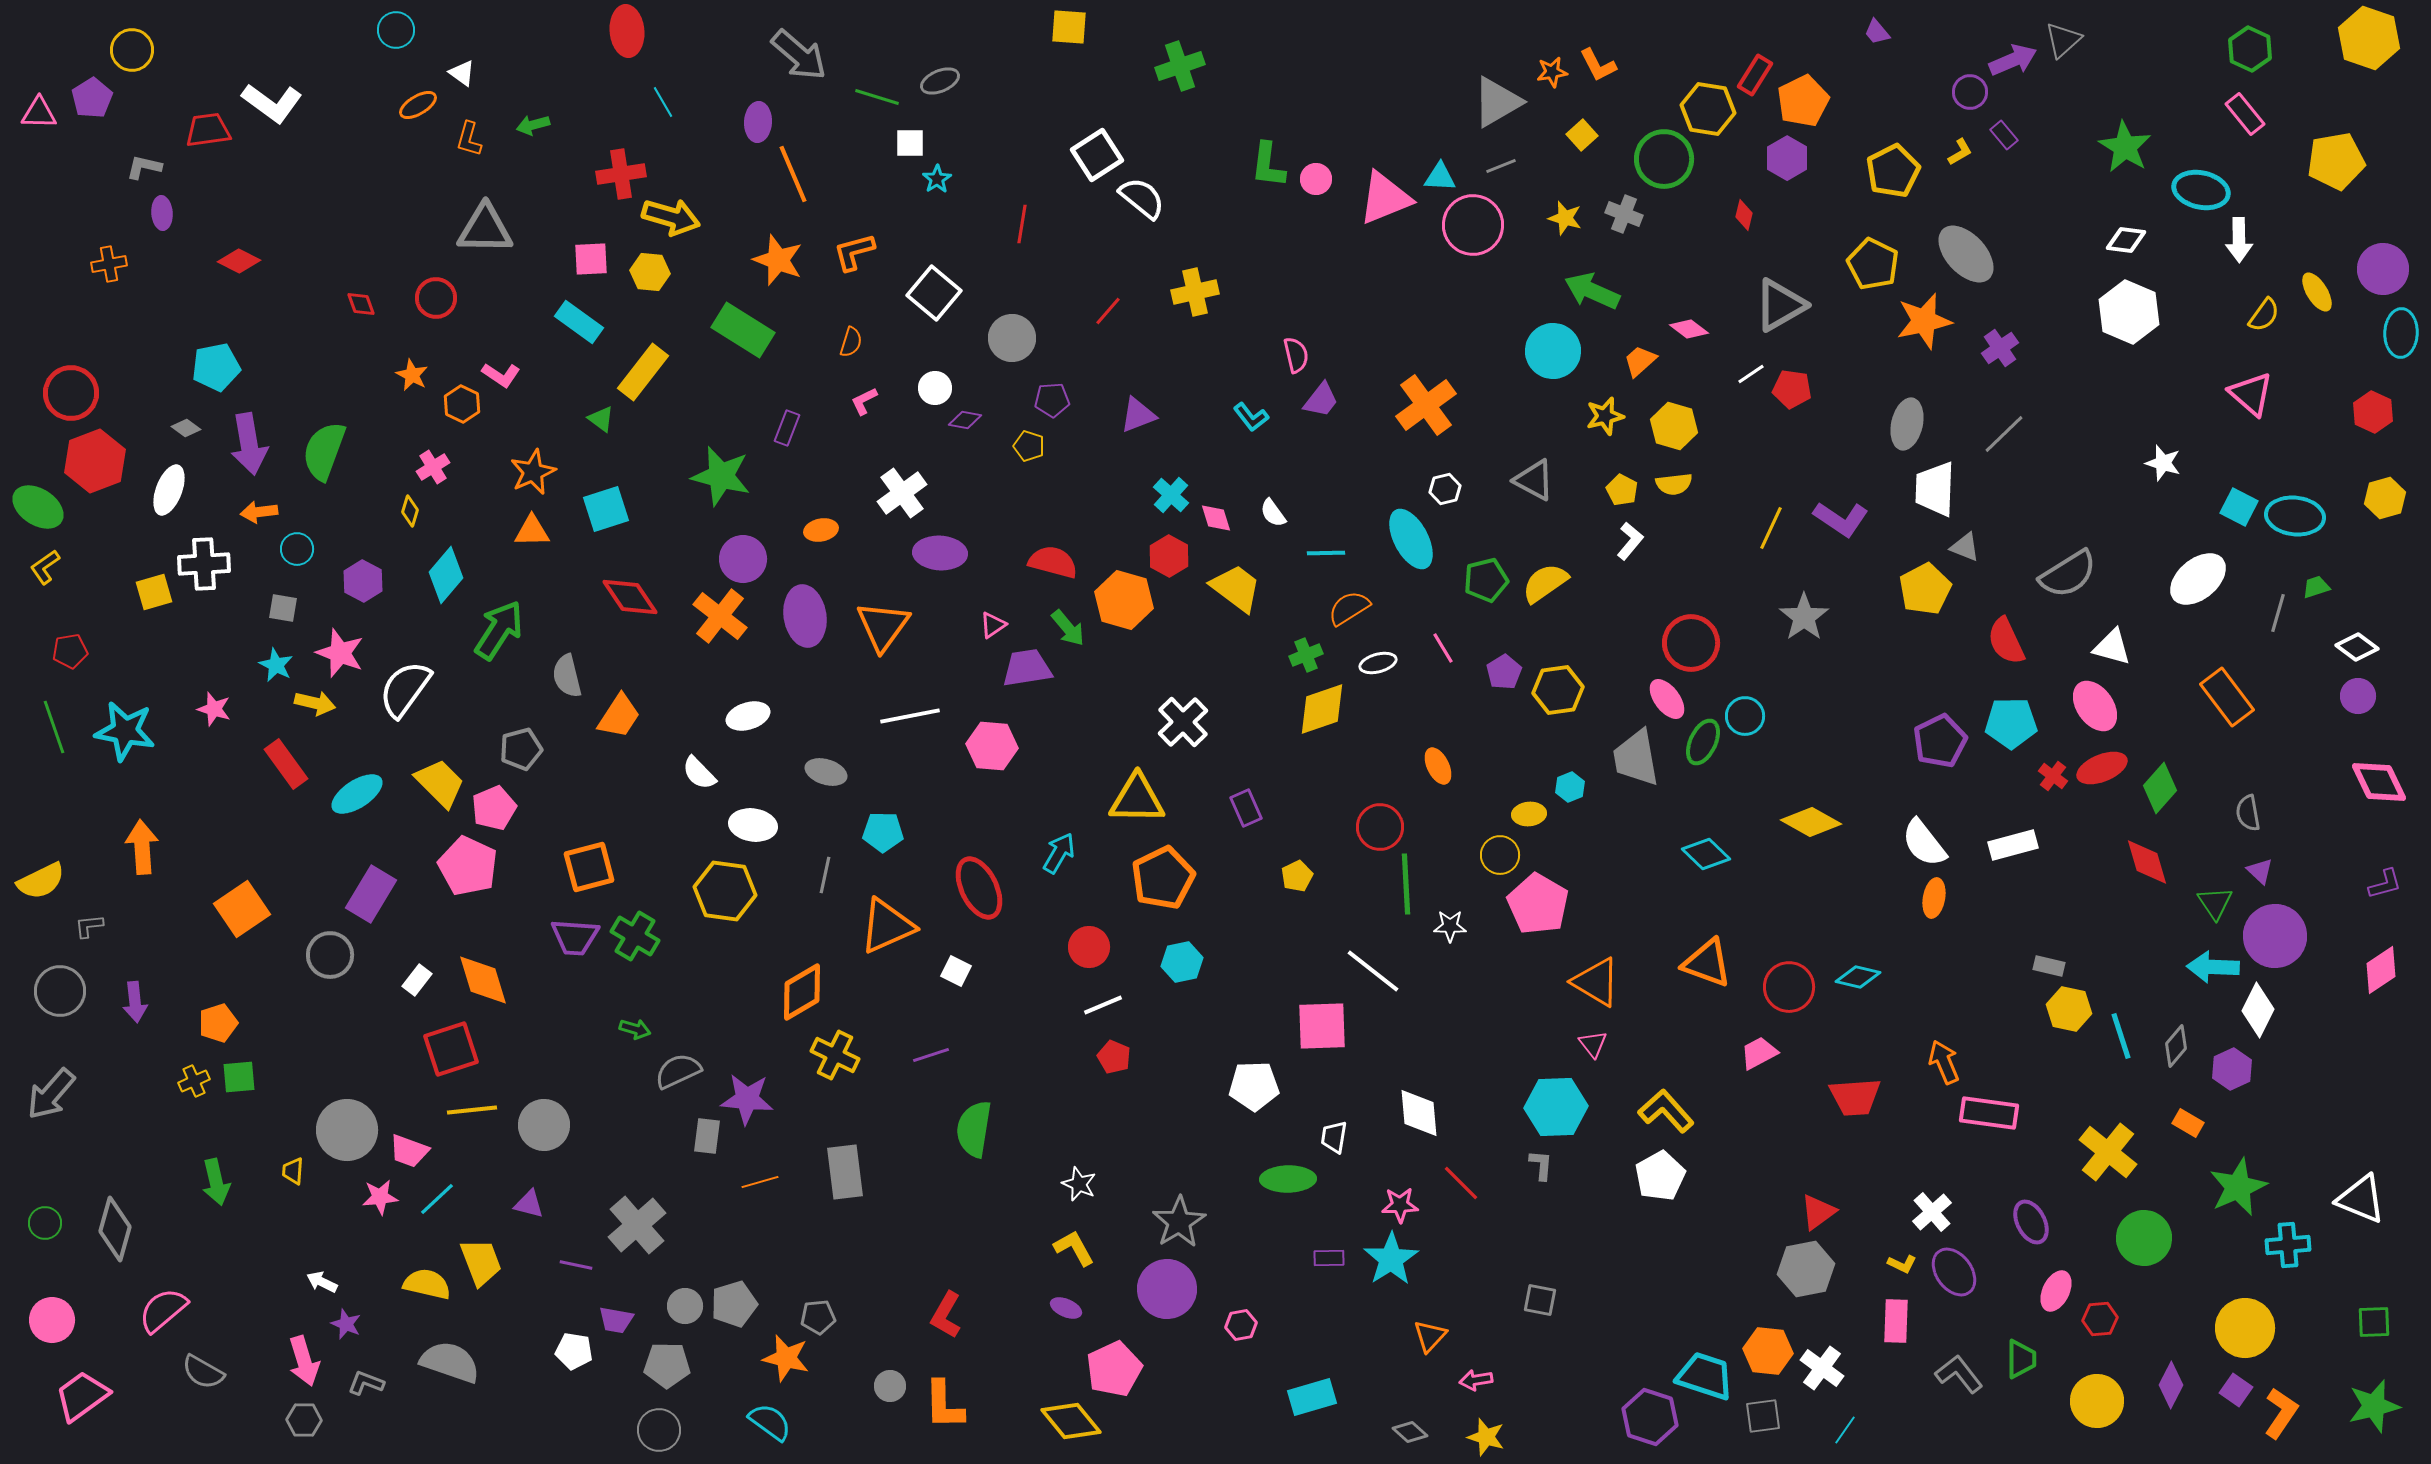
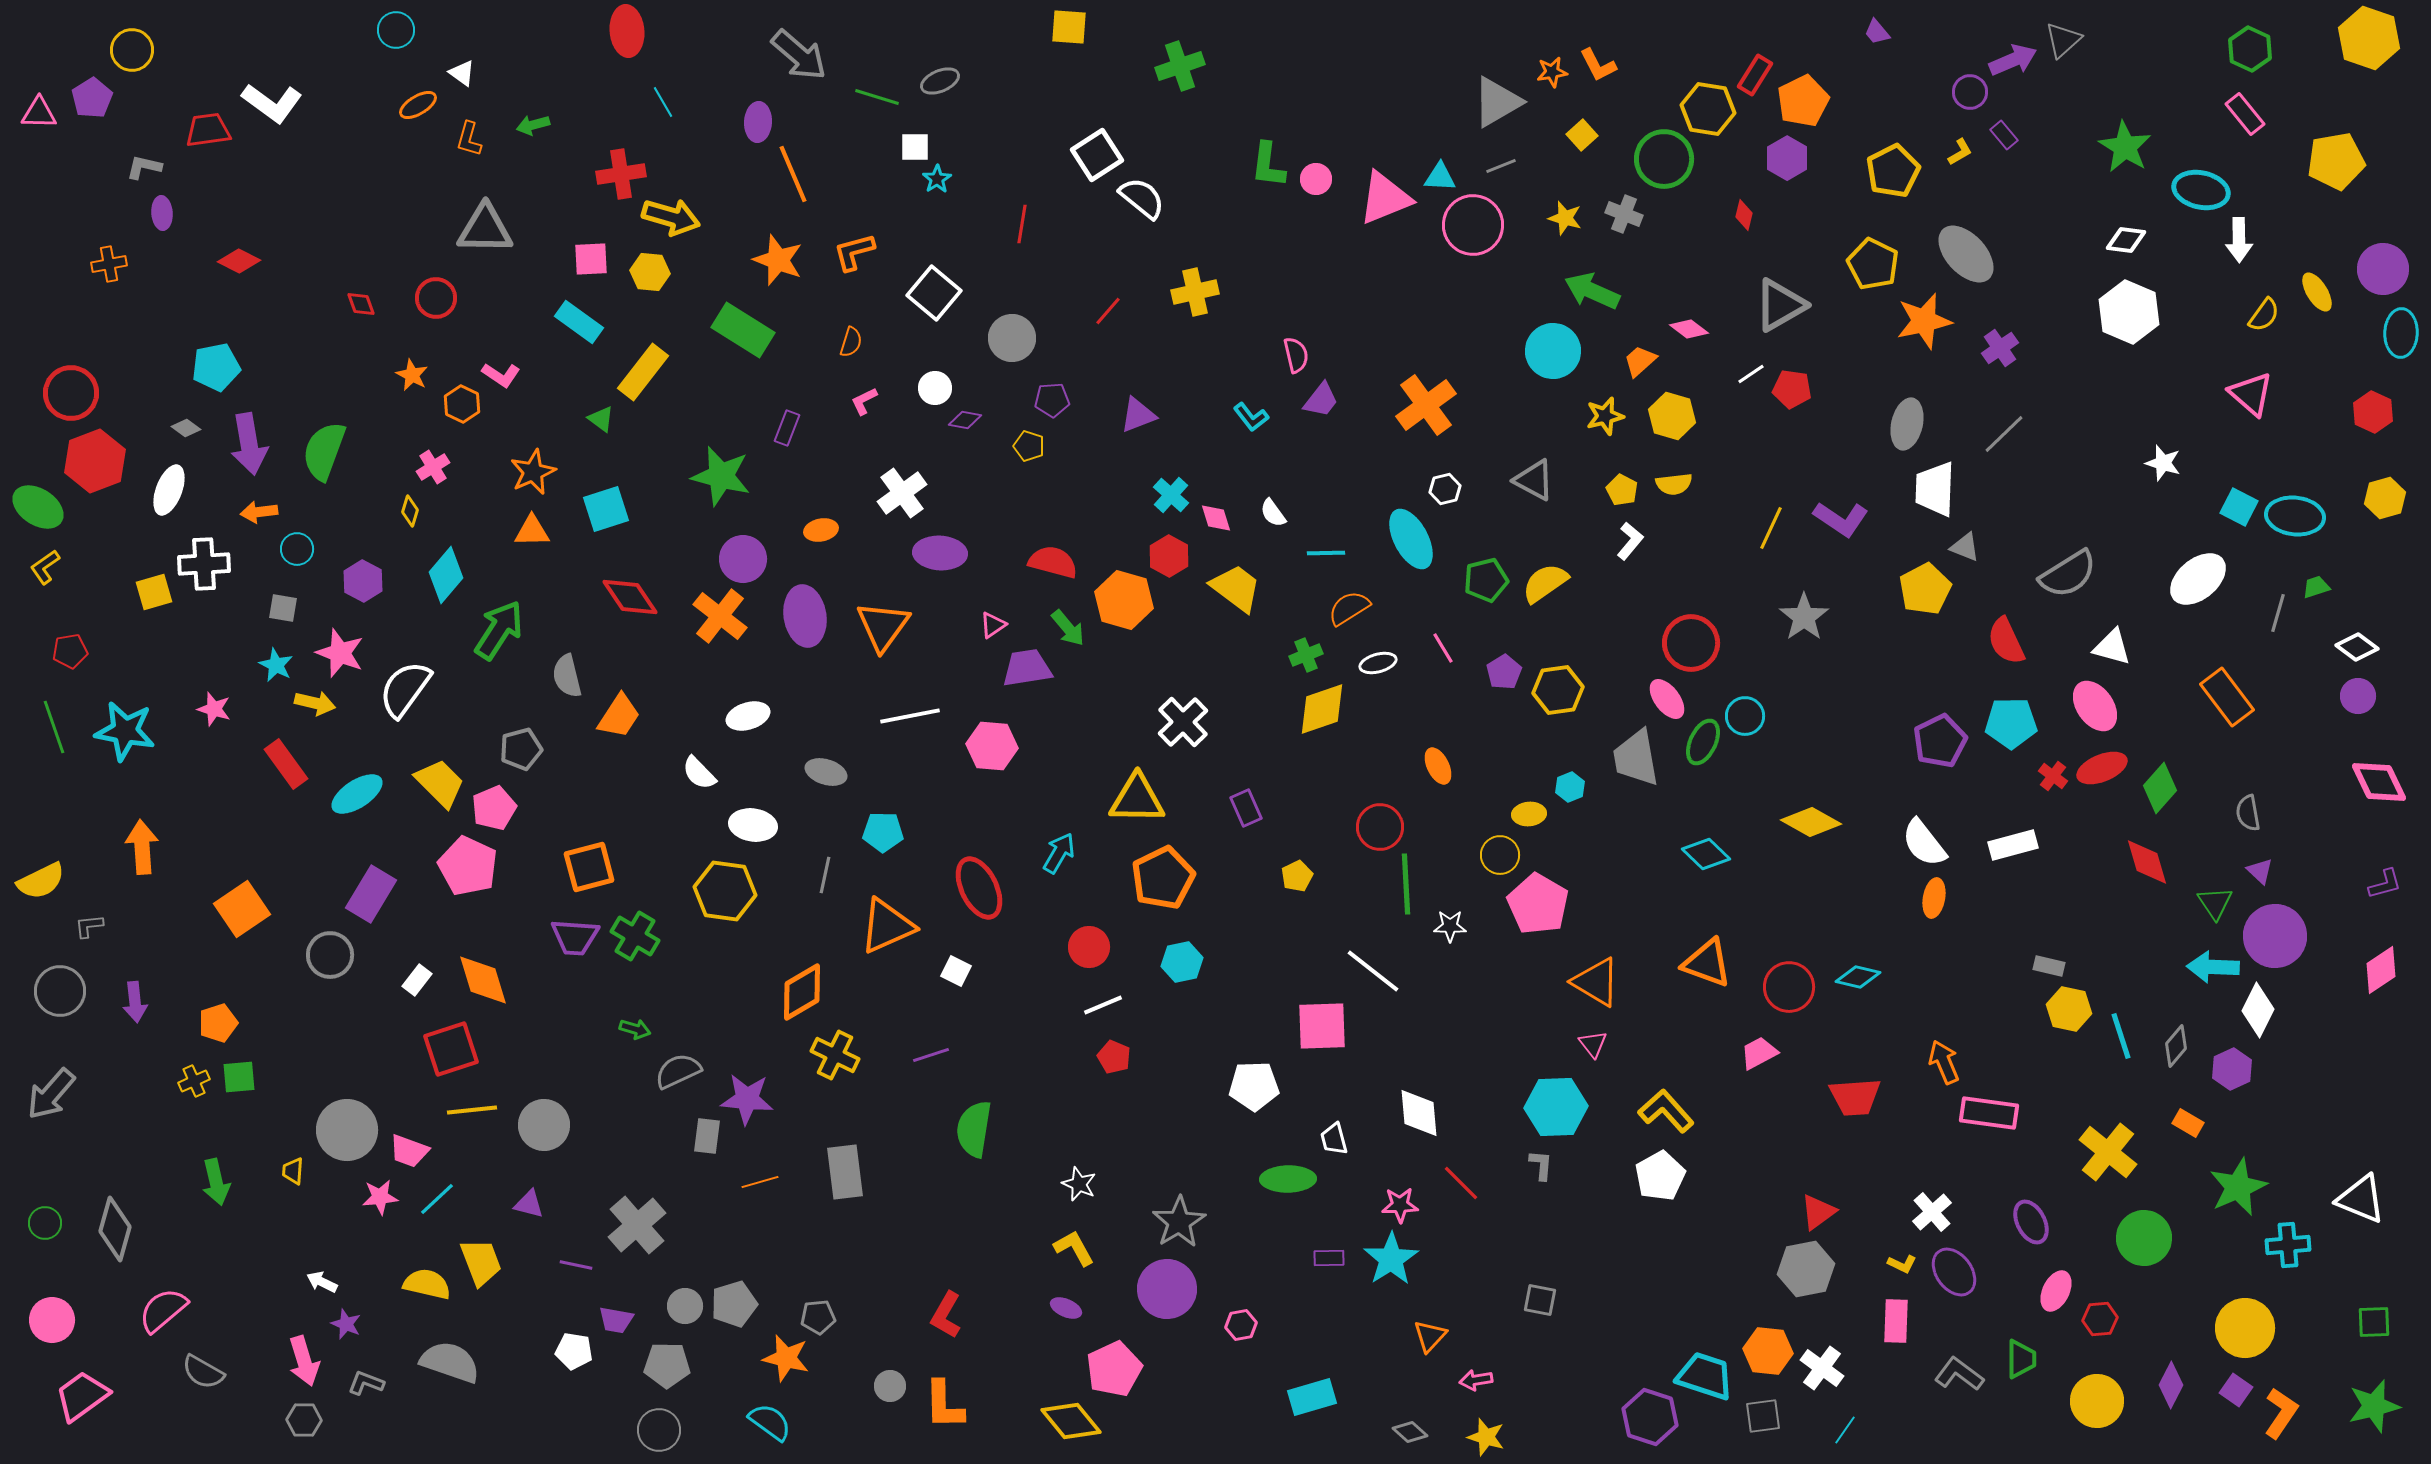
white square at (910, 143): moved 5 px right, 4 px down
yellow hexagon at (1674, 426): moved 2 px left, 10 px up
white trapezoid at (1334, 1137): moved 2 px down; rotated 24 degrees counterclockwise
gray L-shape at (1959, 1374): rotated 15 degrees counterclockwise
